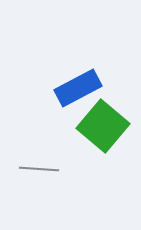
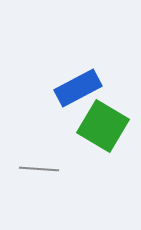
green square: rotated 9 degrees counterclockwise
